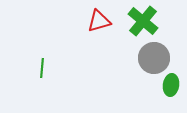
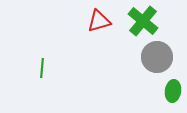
gray circle: moved 3 px right, 1 px up
green ellipse: moved 2 px right, 6 px down
